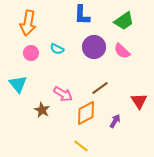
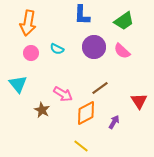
purple arrow: moved 1 px left, 1 px down
